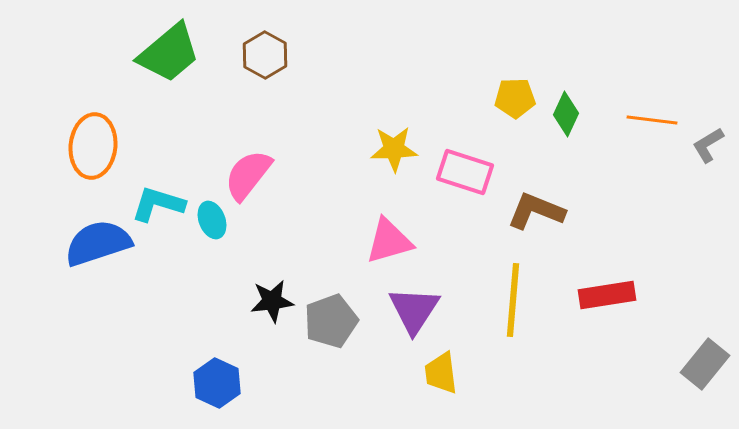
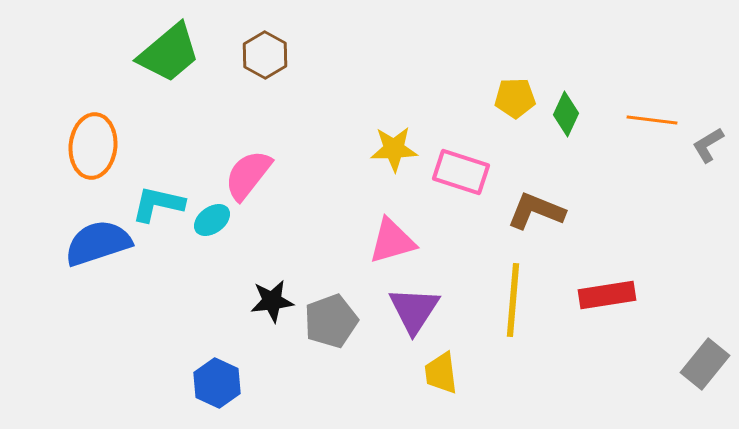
pink rectangle: moved 4 px left
cyan L-shape: rotated 4 degrees counterclockwise
cyan ellipse: rotated 75 degrees clockwise
pink triangle: moved 3 px right
